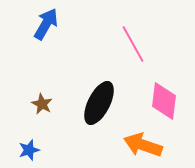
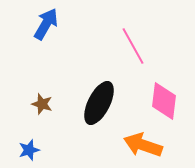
pink line: moved 2 px down
brown star: rotated 10 degrees counterclockwise
